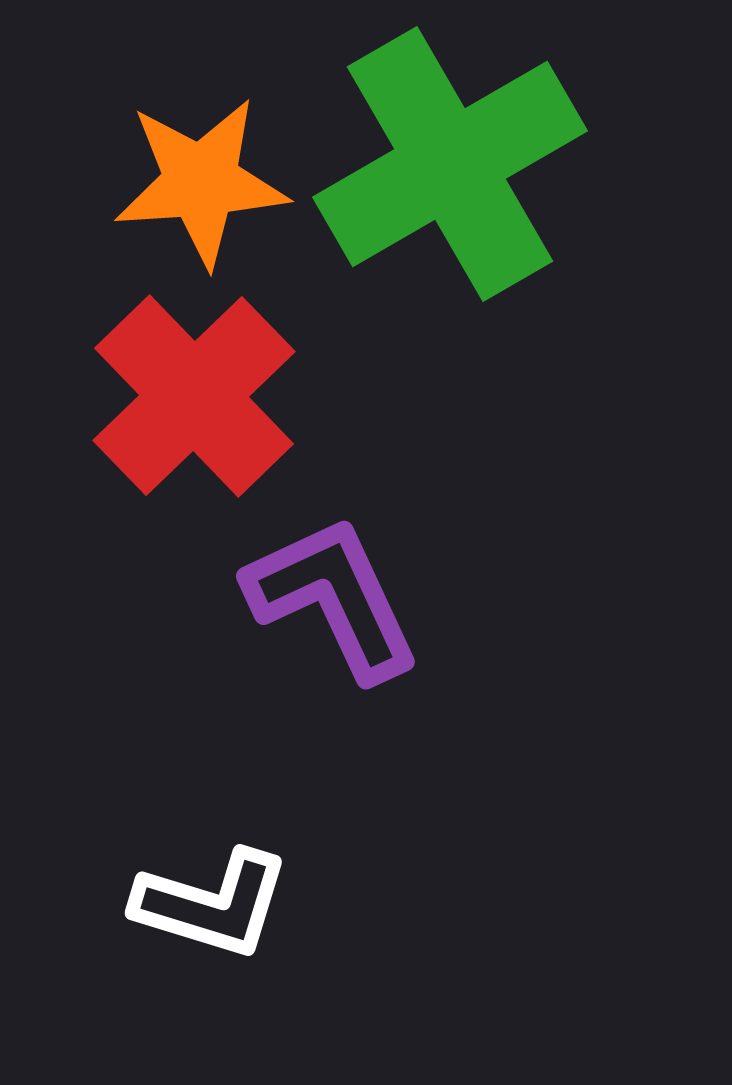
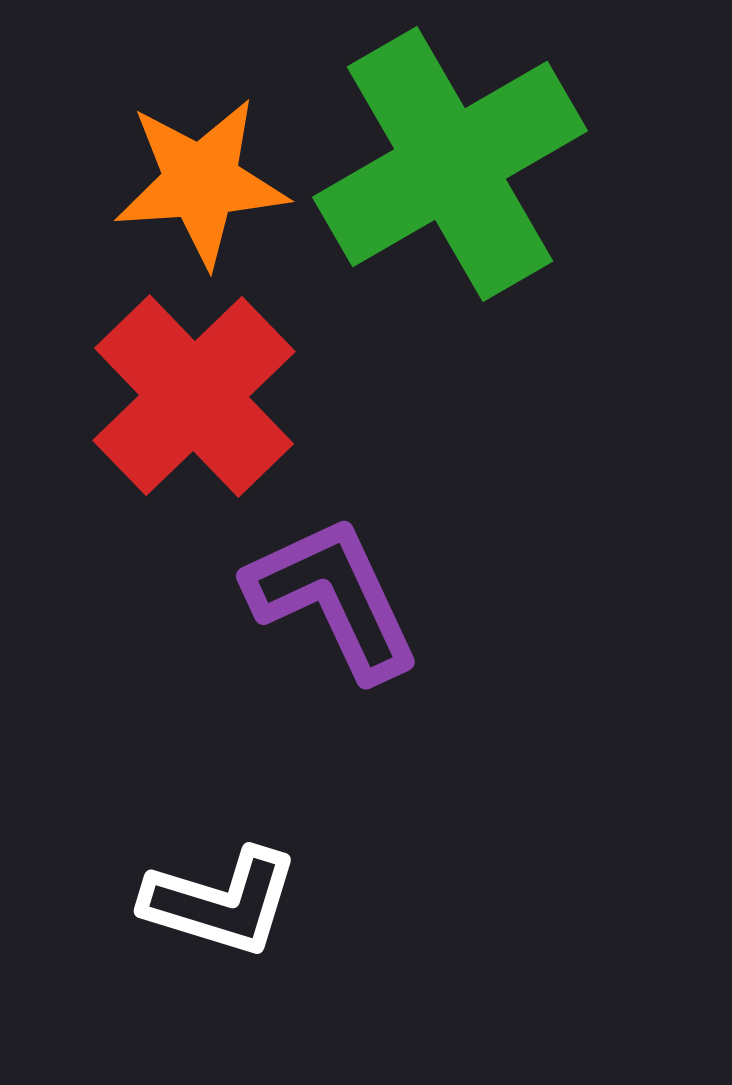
white L-shape: moved 9 px right, 2 px up
